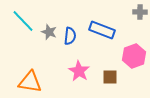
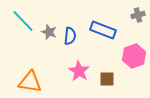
gray cross: moved 2 px left, 3 px down; rotated 16 degrees counterclockwise
blue rectangle: moved 1 px right
brown square: moved 3 px left, 2 px down
